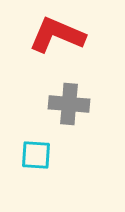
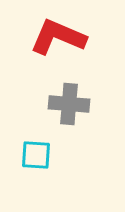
red L-shape: moved 1 px right, 2 px down
